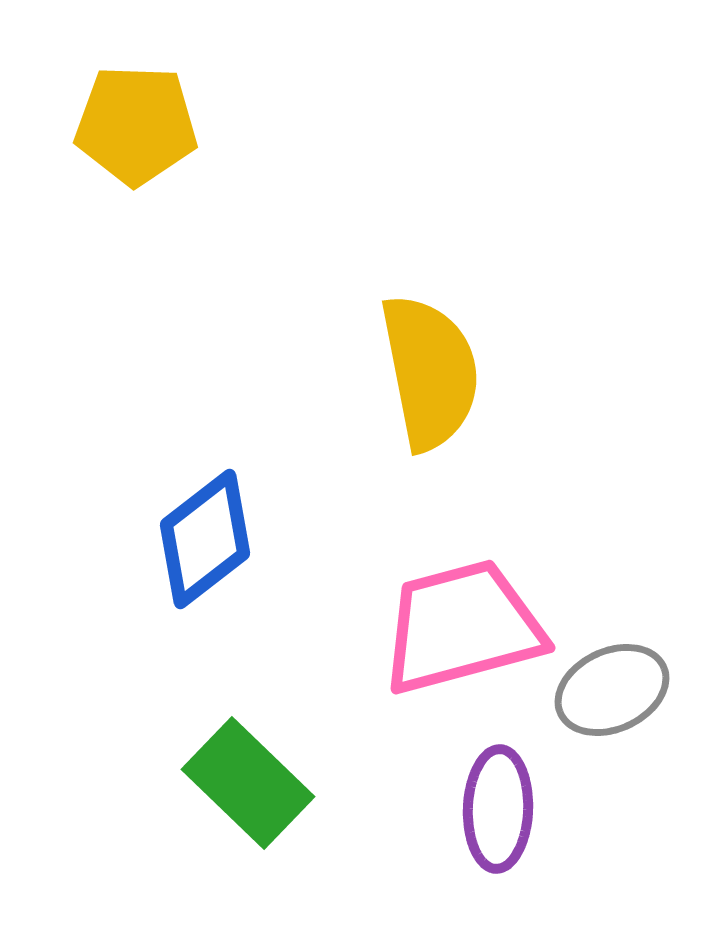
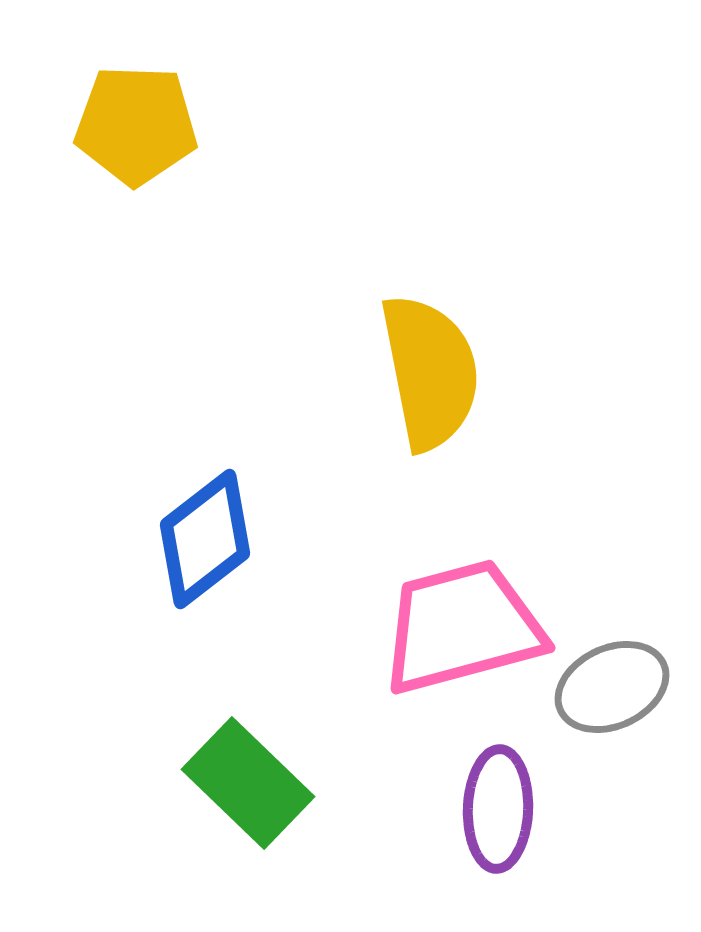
gray ellipse: moved 3 px up
